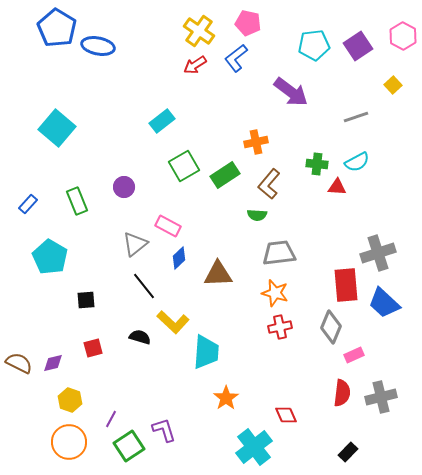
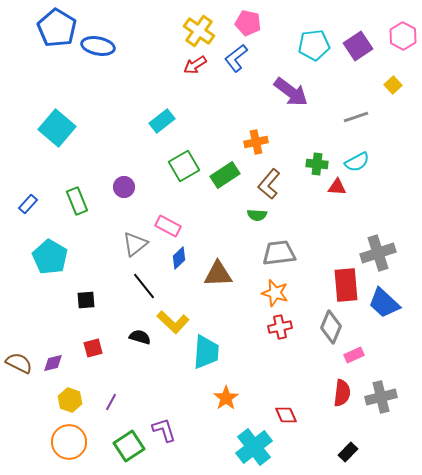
purple line at (111, 419): moved 17 px up
